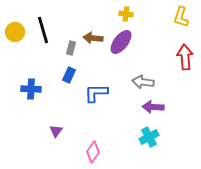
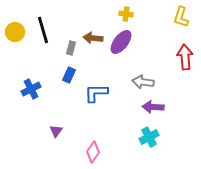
blue cross: rotated 30 degrees counterclockwise
